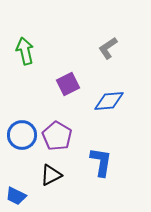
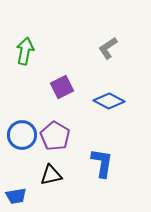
green arrow: rotated 24 degrees clockwise
purple square: moved 6 px left, 3 px down
blue diamond: rotated 32 degrees clockwise
purple pentagon: moved 2 px left
blue L-shape: moved 1 px right, 1 px down
black triangle: rotated 15 degrees clockwise
blue trapezoid: rotated 35 degrees counterclockwise
